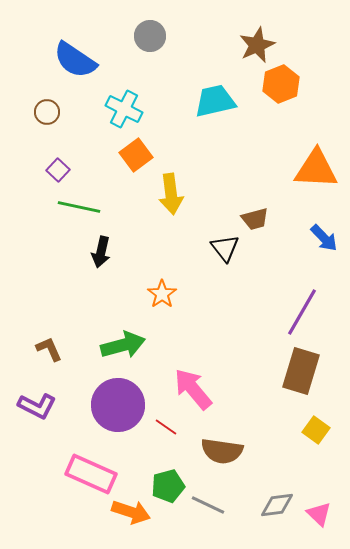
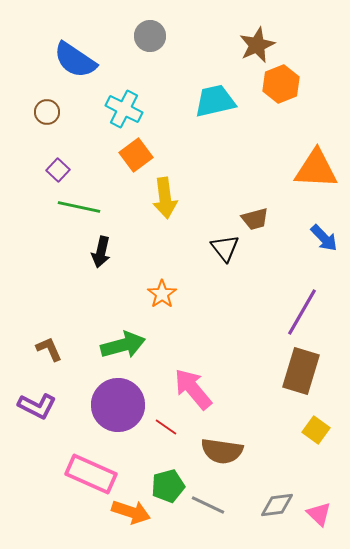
yellow arrow: moved 6 px left, 4 px down
